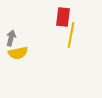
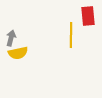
red rectangle: moved 25 px right, 1 px up; rotated 12 degrees counterclockwise
yellow line: rotated 10 degrees counterclockwise
